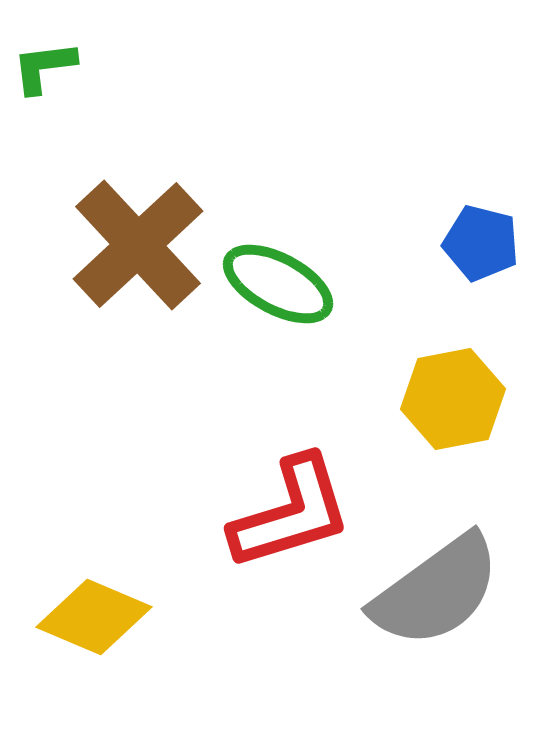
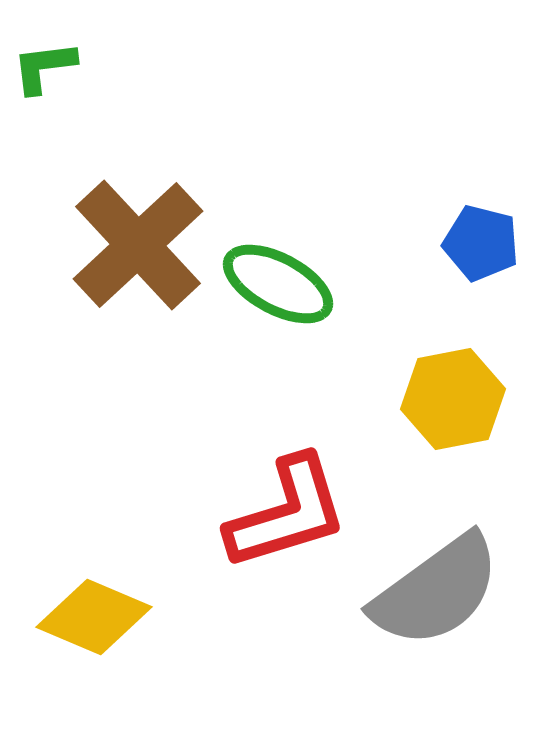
red L-shape: moved 4 px left
